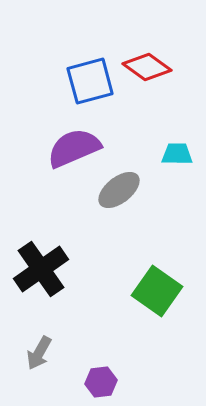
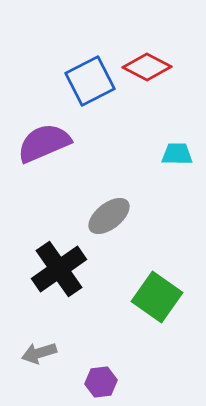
red diamond: rotated 9 degrees counterclockwise
blue square: rotated 12 degrees counterclockwise
purple semicircle: moved 30 px left, 5 px up
gray ellipse: moved 10 px left, 26 px down
black cross: moved 18 px right
green square: moved 6 px down
gray arrow: rotated 44 degrees clockwise
